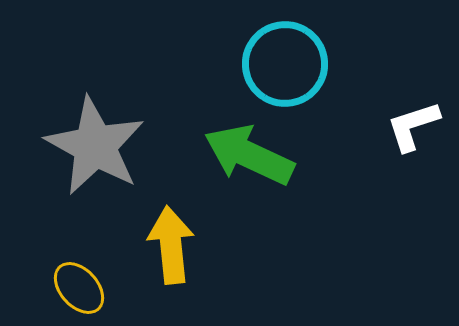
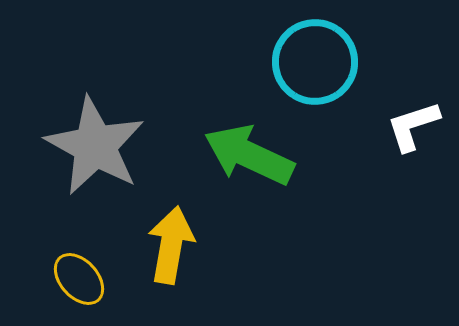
cyan circle: moved 30 px right, 2 px up
yellow arrow: rotated 16 degrees clockwise
yellow ellipse: moved 9 px up
